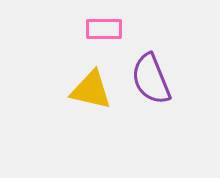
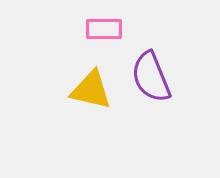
purple semicircle: moved 2 px up
